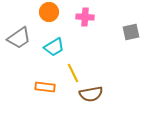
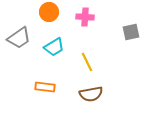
yellow line: moved 14 px right, 11 px up
